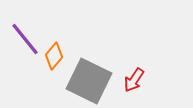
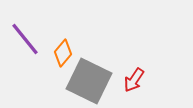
orange diamond: moved 9 px right, 3 px up
